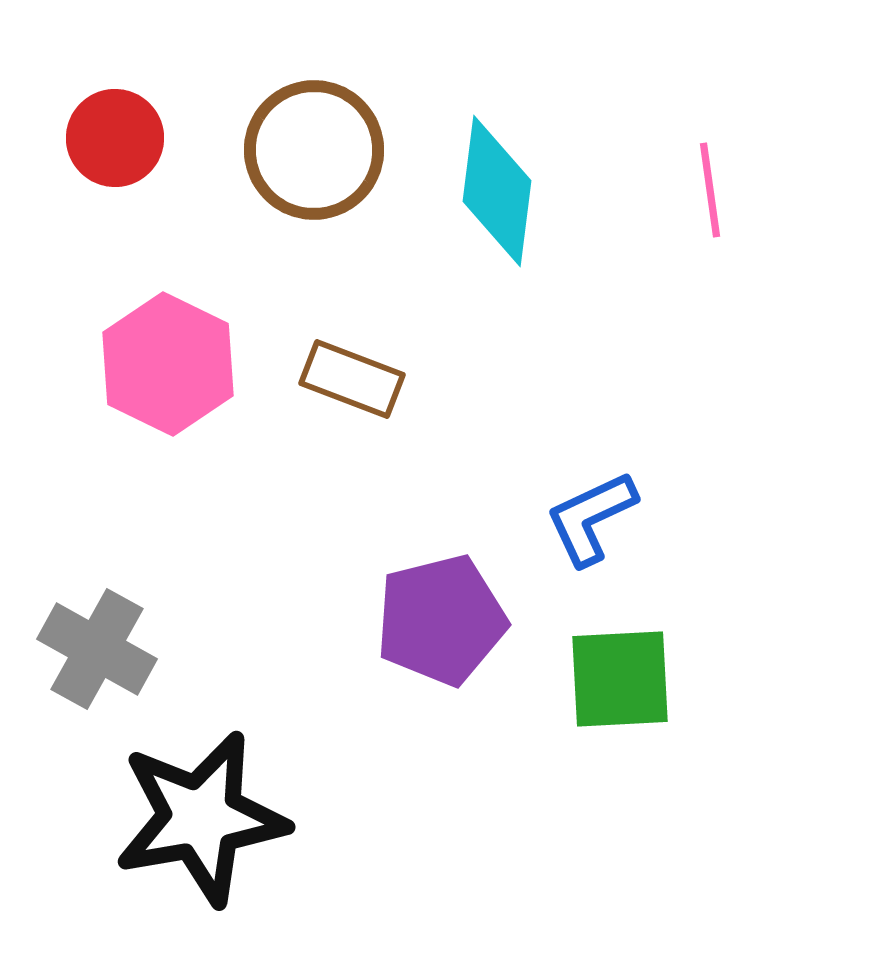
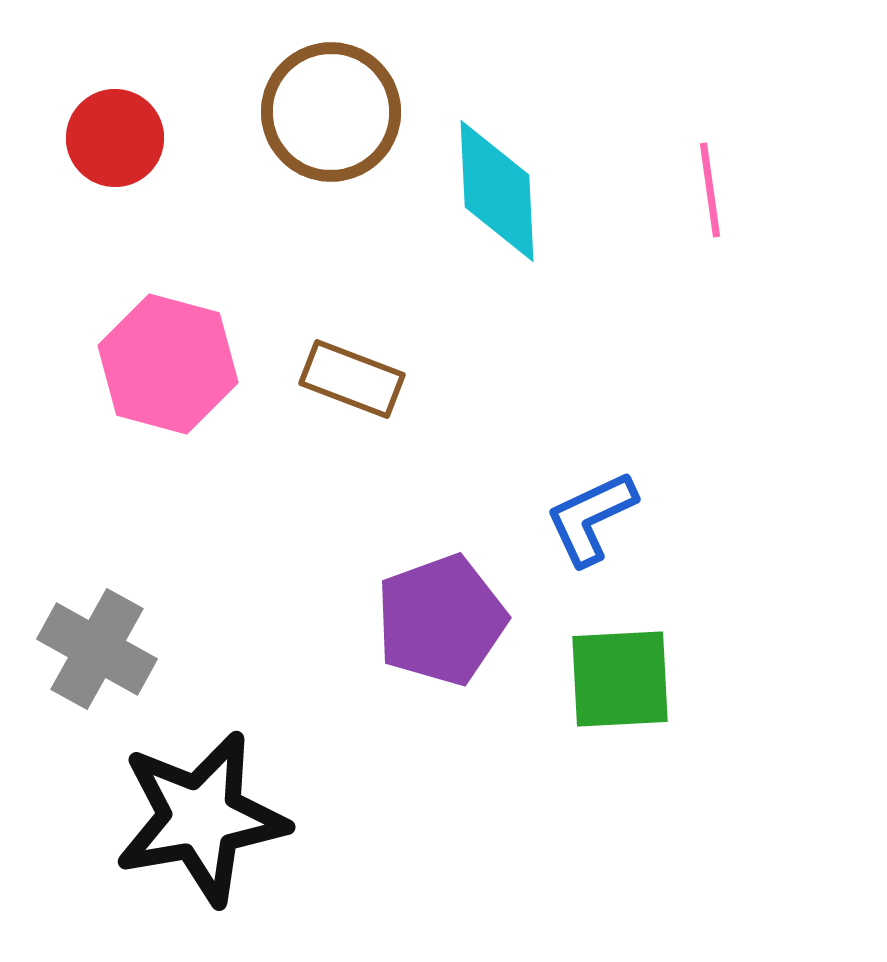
brown circle: moved 17 px right, 38 px up
cyan diamond: rotated 10 degrees counterclockwise
pink hexagon: rotated 11 degrees counterclockwise
purple pentagon: rotated 6 degrees counterclockwise
